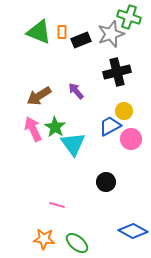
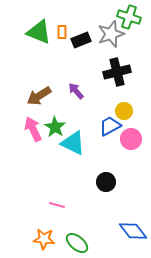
cyan triangle: moved 1 px up; rotated 28 degrees counterclockwise
blue diamond: rotated 24 degrees clockwise
